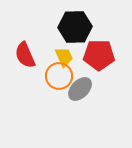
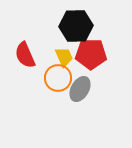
black hexagon: moved 1 px right, 1 px up
red pentagon: moved 8 px left, 1 px up
orange circle: moved 1 px left, 2 px down
gray ellipse: rotated 15 degrees counterclockwise
